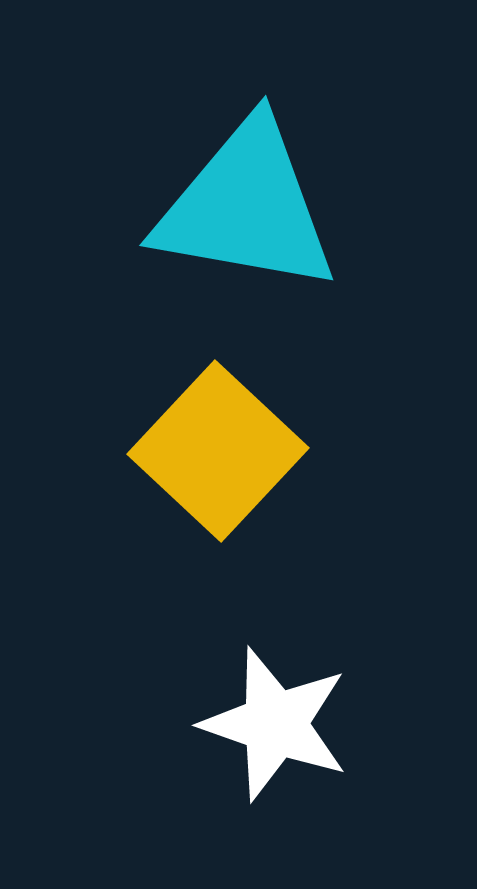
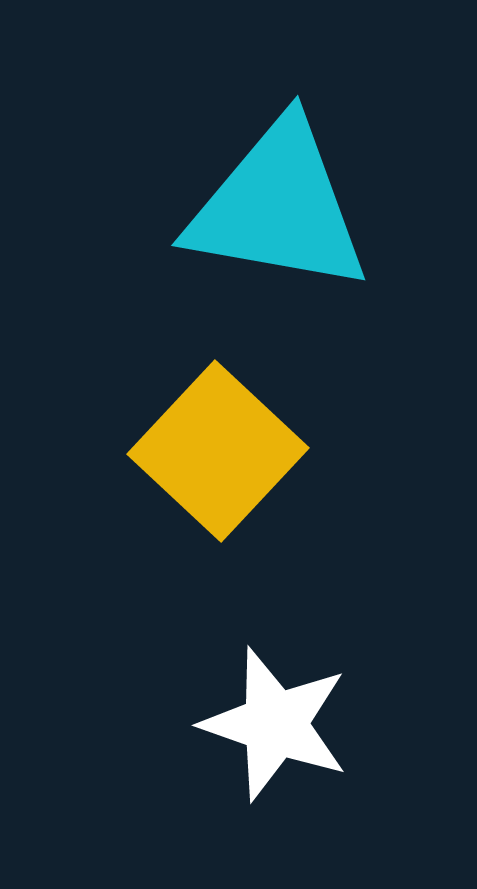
cyan triangle: moved 32 px right
